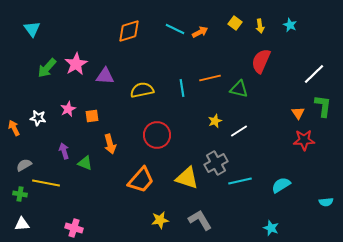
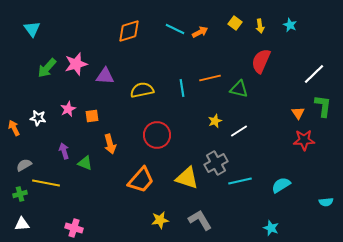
pink star at (76, 64): rotated 15 degrees clockwise
green cross at (20, 194): rotated 24 degrees counterclockwise
